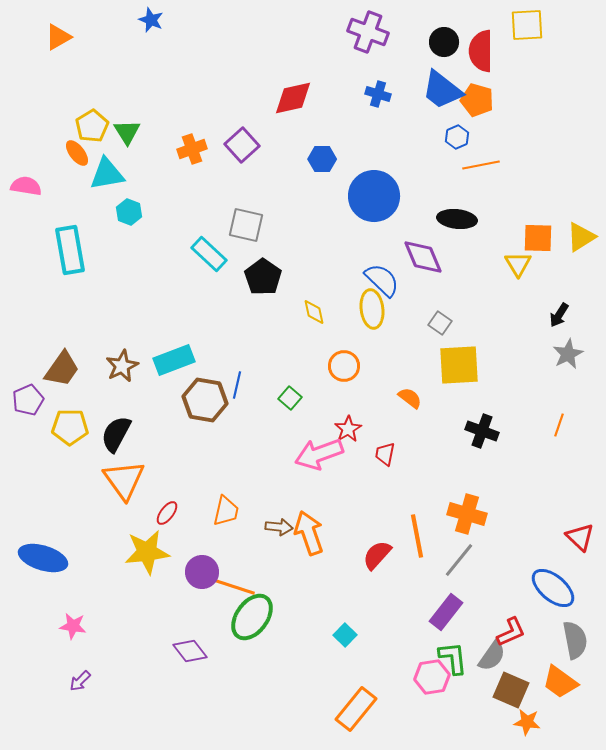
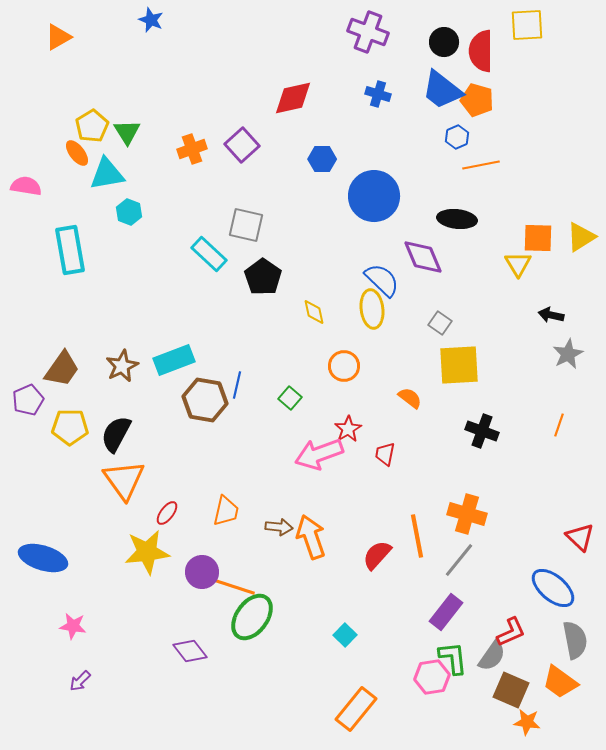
black arrow at (559, 315): moved 8 px left; rotated 70 degrees clockwise
orange arrow at (309, 533): moved 2 px right, 4 px down
